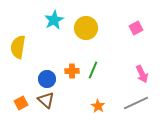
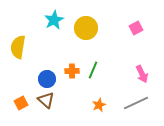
orange star: moved 1 px right, 1 px up; rotated 16 degrees clockwise
